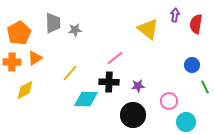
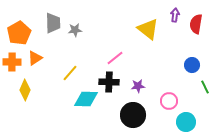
yellow diamond: rotated 40 degrees counterclockwise
